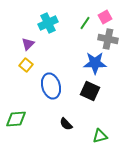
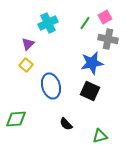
blue star: moved 3 px left; rotated 10 degrees counterclockwise
